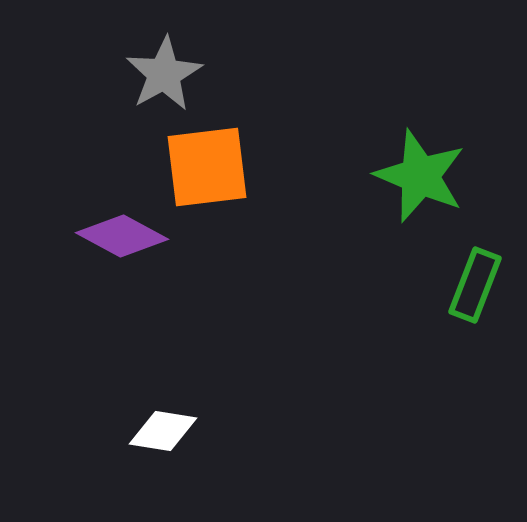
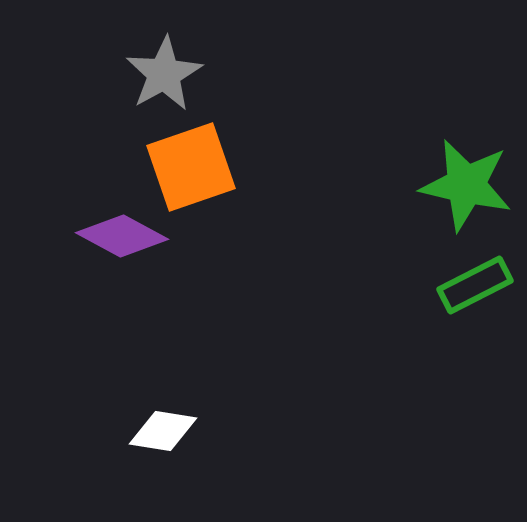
orange square: moved 16 px left; rotated 12 degrees counterclockwise
green star: moved 46 px right, 9 px down; rotated 10 degrees counterclockwise
green rectangle: rotated 42 degrees clockwise
